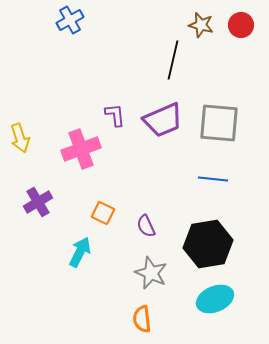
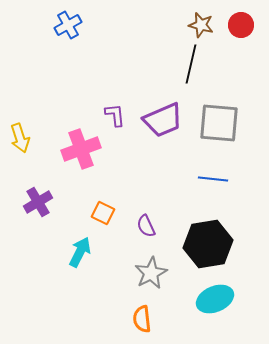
blue cross: moved 2 px left, 5 px down
black line: moved 18 px right, 4 px down
gray star: rotated 20 degrees clockwise
